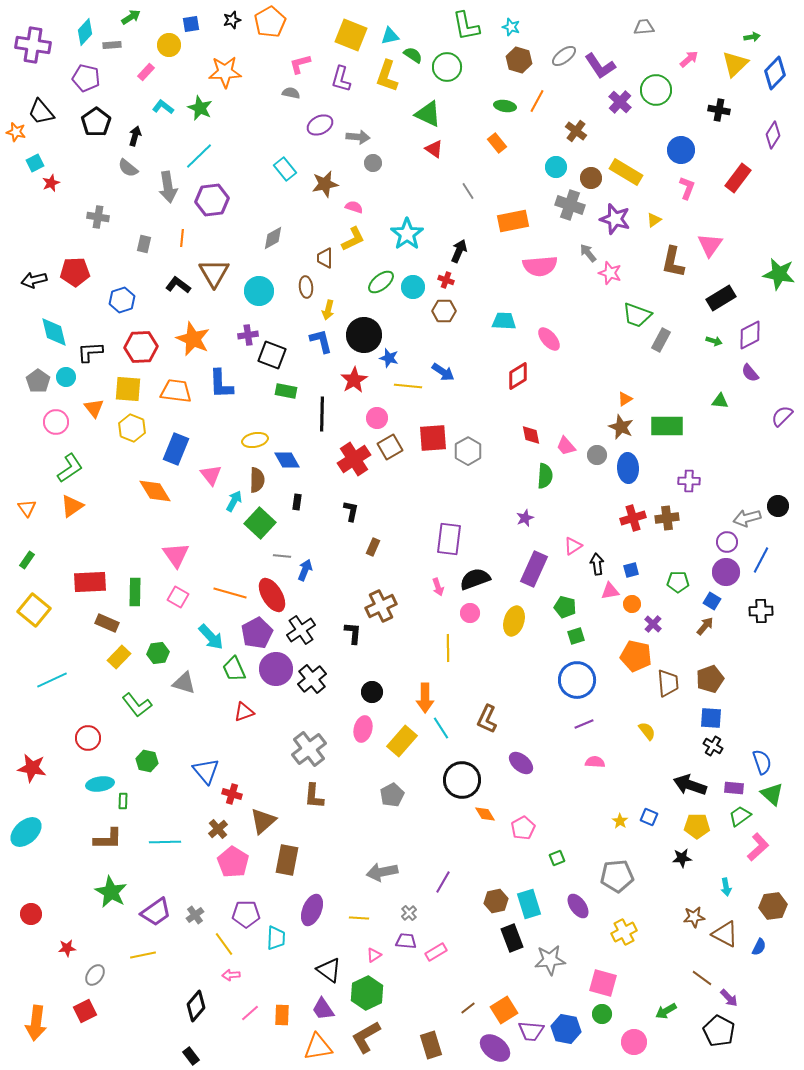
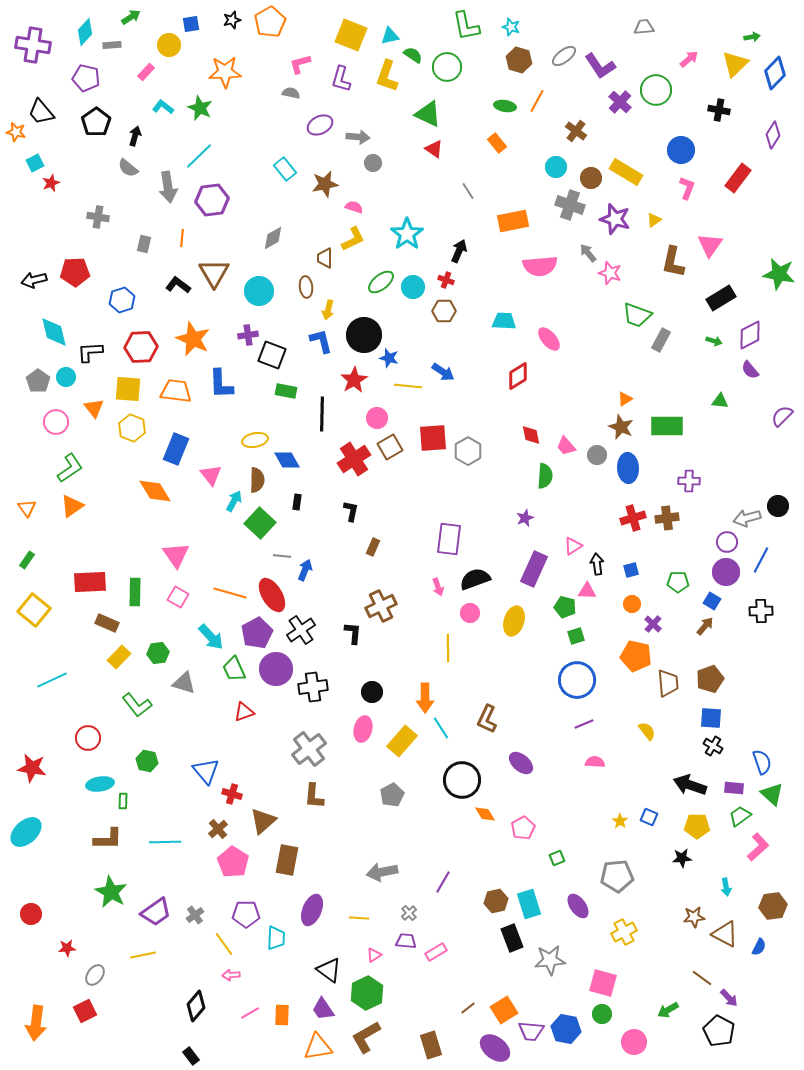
purple semicircle at (750, 373): moved 3 px up
pink triangle at (610, 591): moved 23 px left; rotated 12 degrees clockwise
black cross at (312, 679): moved 1 px right, 8 px down; rotated 32 degrees clockwise
green arrow at (666, 1011): moved 2 px right, 1 px up
pink line at (250, 1013): rotated 12 degrees clockwise
